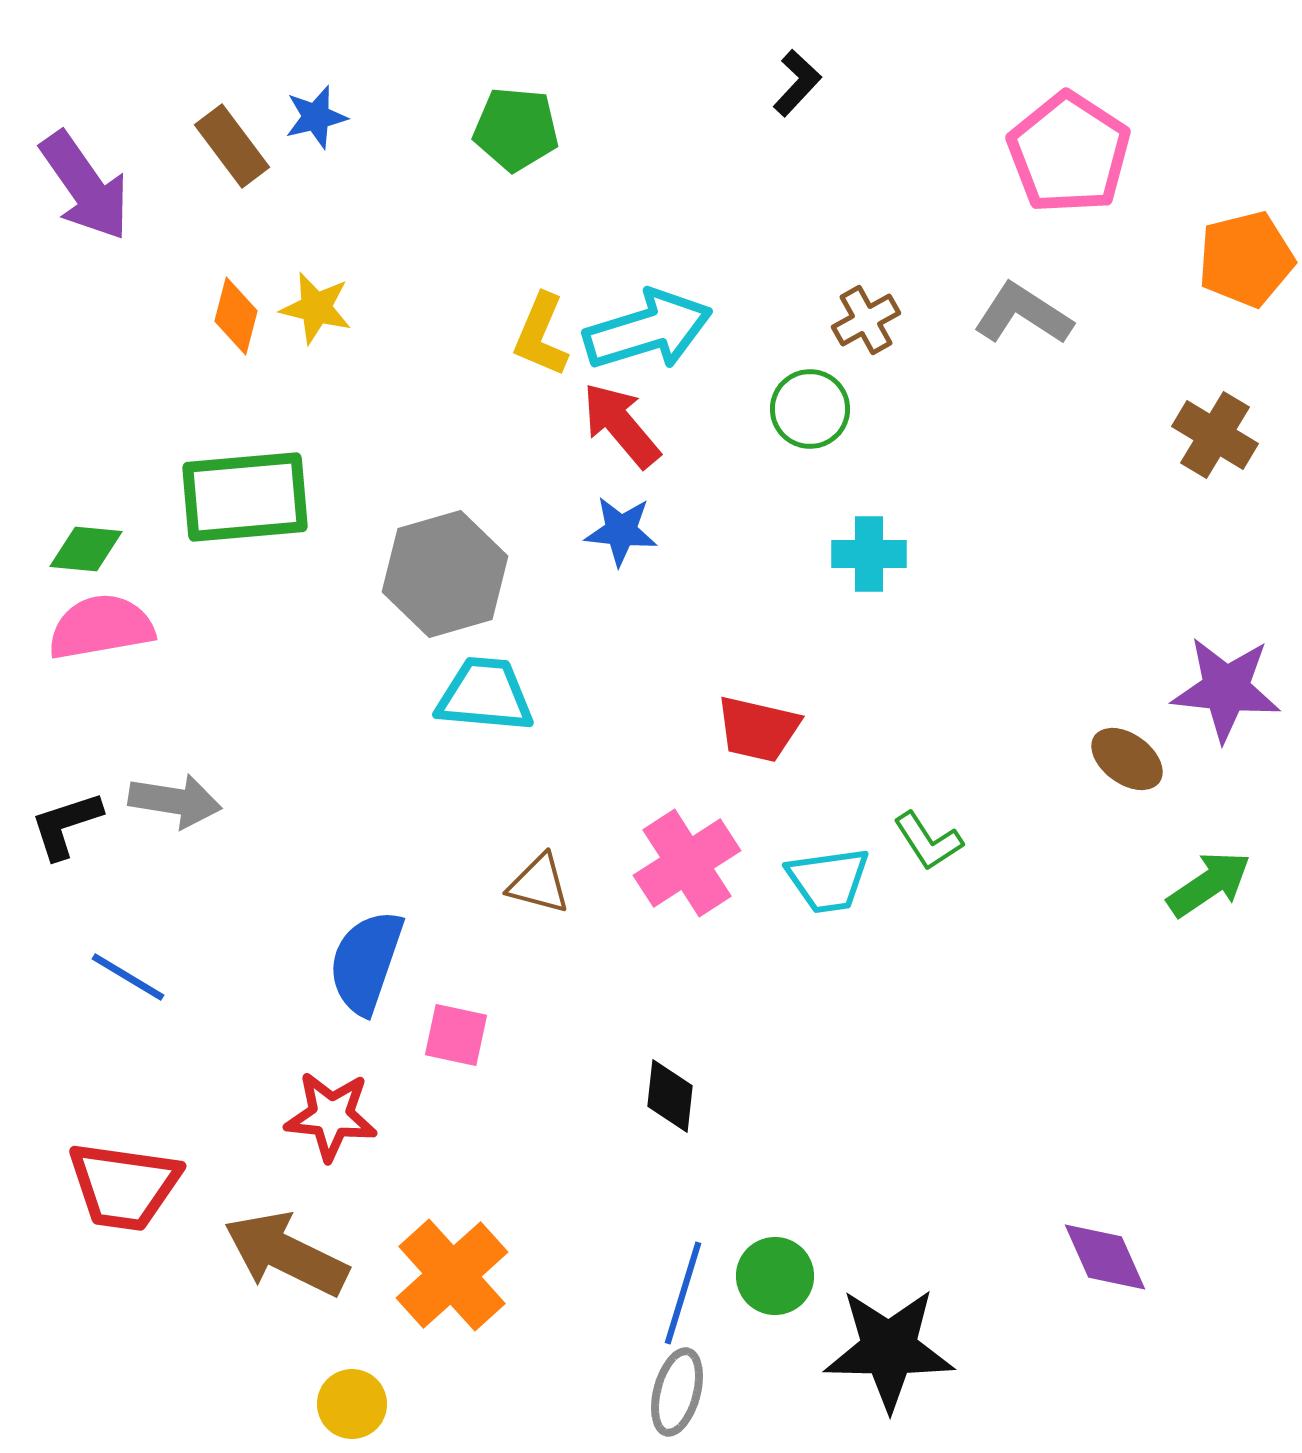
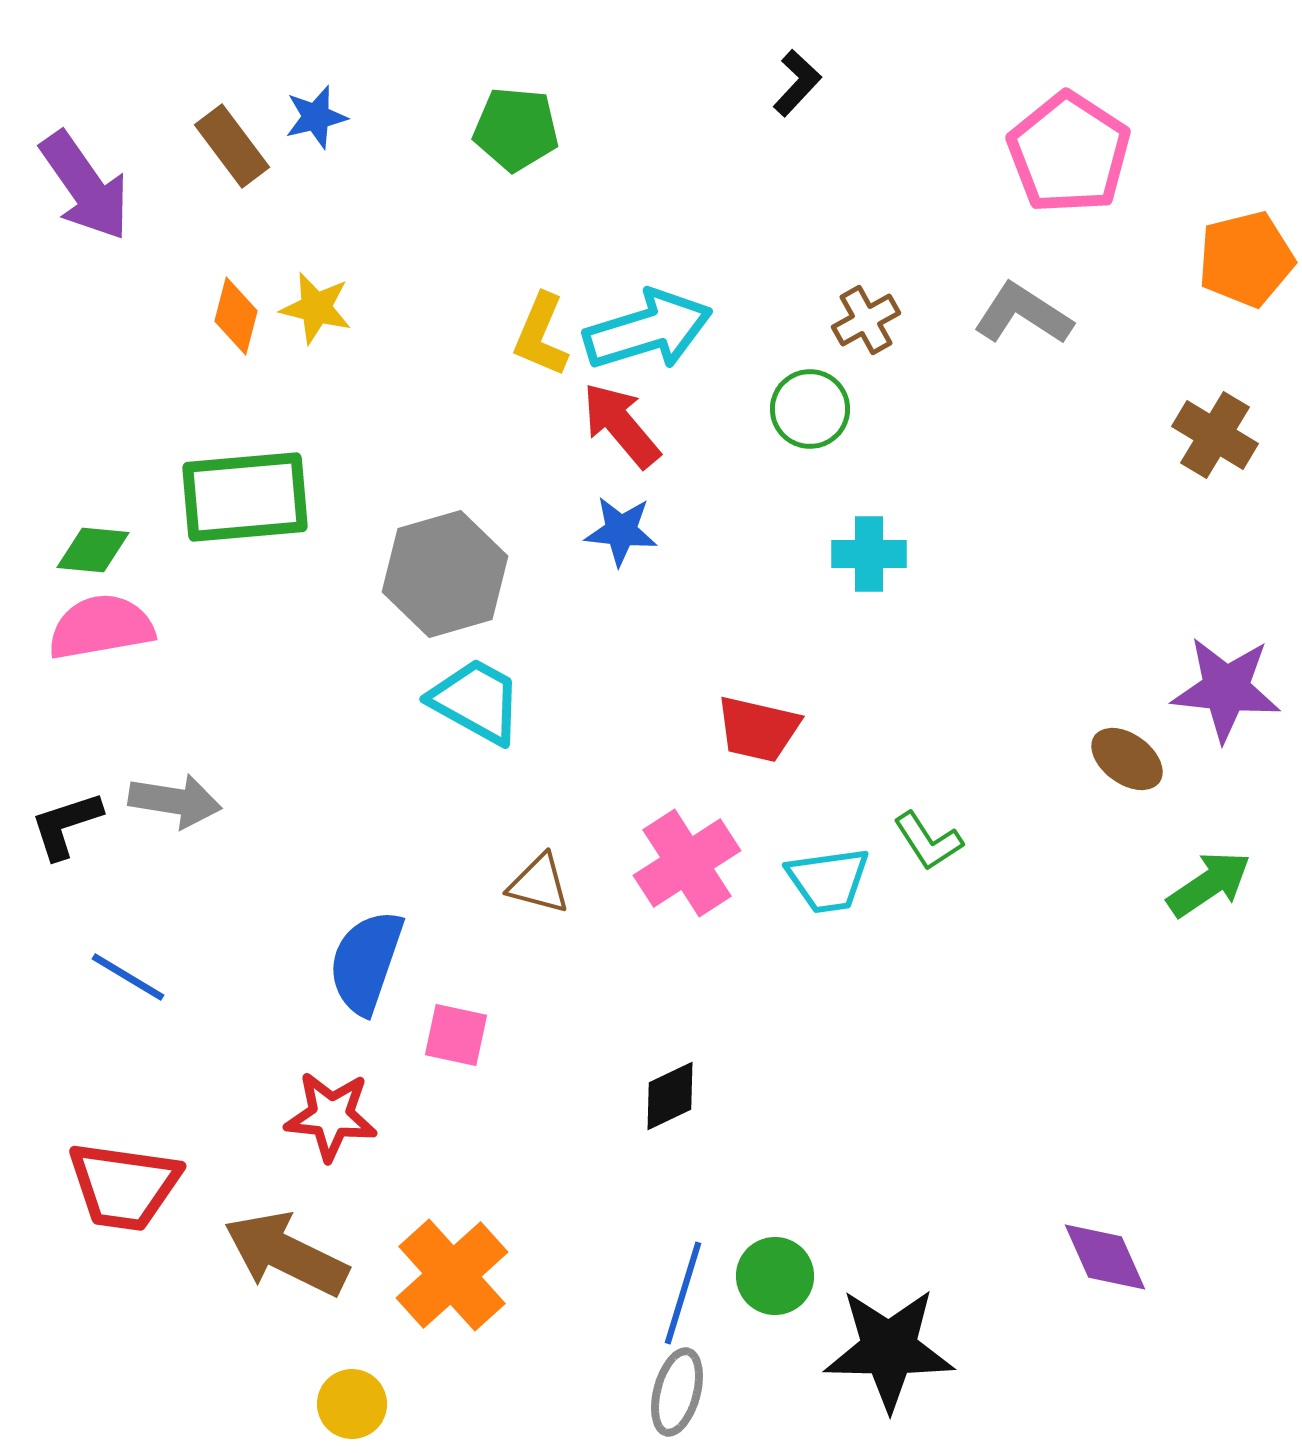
green diamond at (86, 549): moved 7 px right, 1 px down
cyan trapezoid at (485, 695): moved 9 px left, 6 px down; rotated 24 degrees clockwise
black diamond at (670, 1096): rotated 58 degrees clockwise
